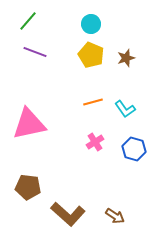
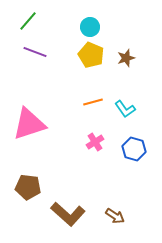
cyan circle: moved 1 px left, 3 px down
pink triangle: rotated 6 degrees counterclockwise
